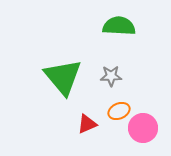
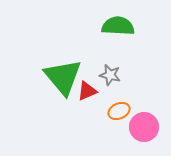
green semicircle: moved 1 px left
gray star: moved 1 px left, 1 px up; rotated 15 degrees clockwise
red triangle: moved 33 px up
pink circle: moved 1 px right, 1 px up
